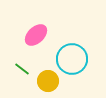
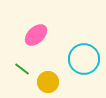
cyan circle: moved 12 px right
yellow circle: moved 1 px down
